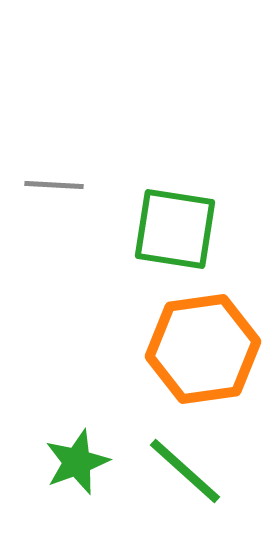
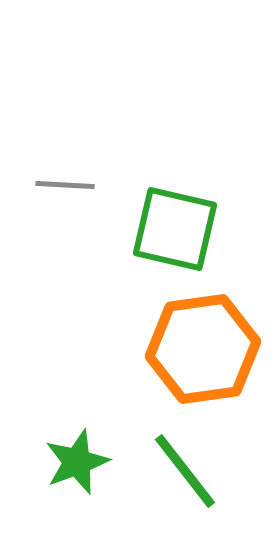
gray line: moved 11 px right
green square: rotated 4 degrees clockwise
green line: rotated 10 degrees clockwise
